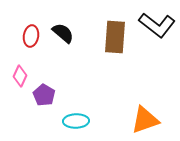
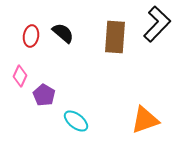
black L-shape: moved 1 px up; rotated 84 degrees counterclockwise
cyan ellipse: rotated 40 degrees clockwise
